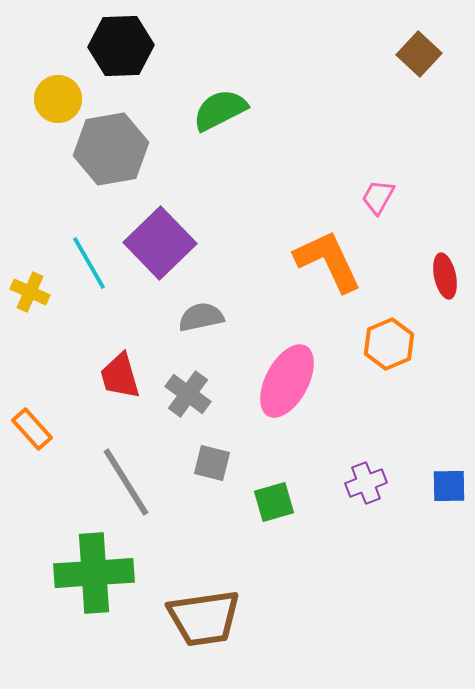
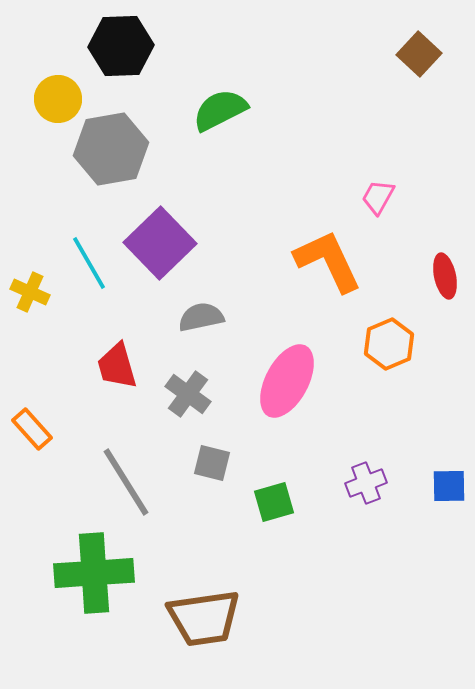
red trapezoid: moved 3 px left, 10 px up
